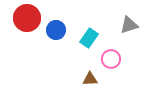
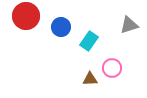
red circle: moved 1 px left, 2 px up
blue circle: moved 5 px right, 3 px up
cyan rectangle: moved 3 px down
pink circle: moved 1 px right, 9 px down
